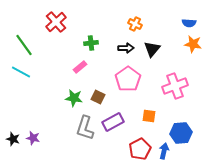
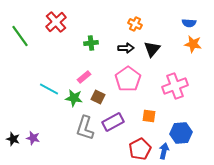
green line: moved 4 px left, 9 px up
pink rectangle: moved 4 px right, 10 px down
cyan line: moved 28 px right, 17 px down
